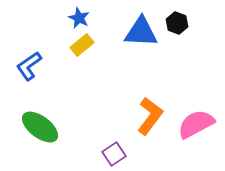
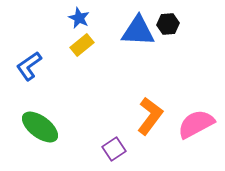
black hexagon: moved 9 px left, 1 px down; rotated 25 degrees counterclockwise
blue triangle: moved 3 px left, 1 px up
purple square: moved 5 px up
